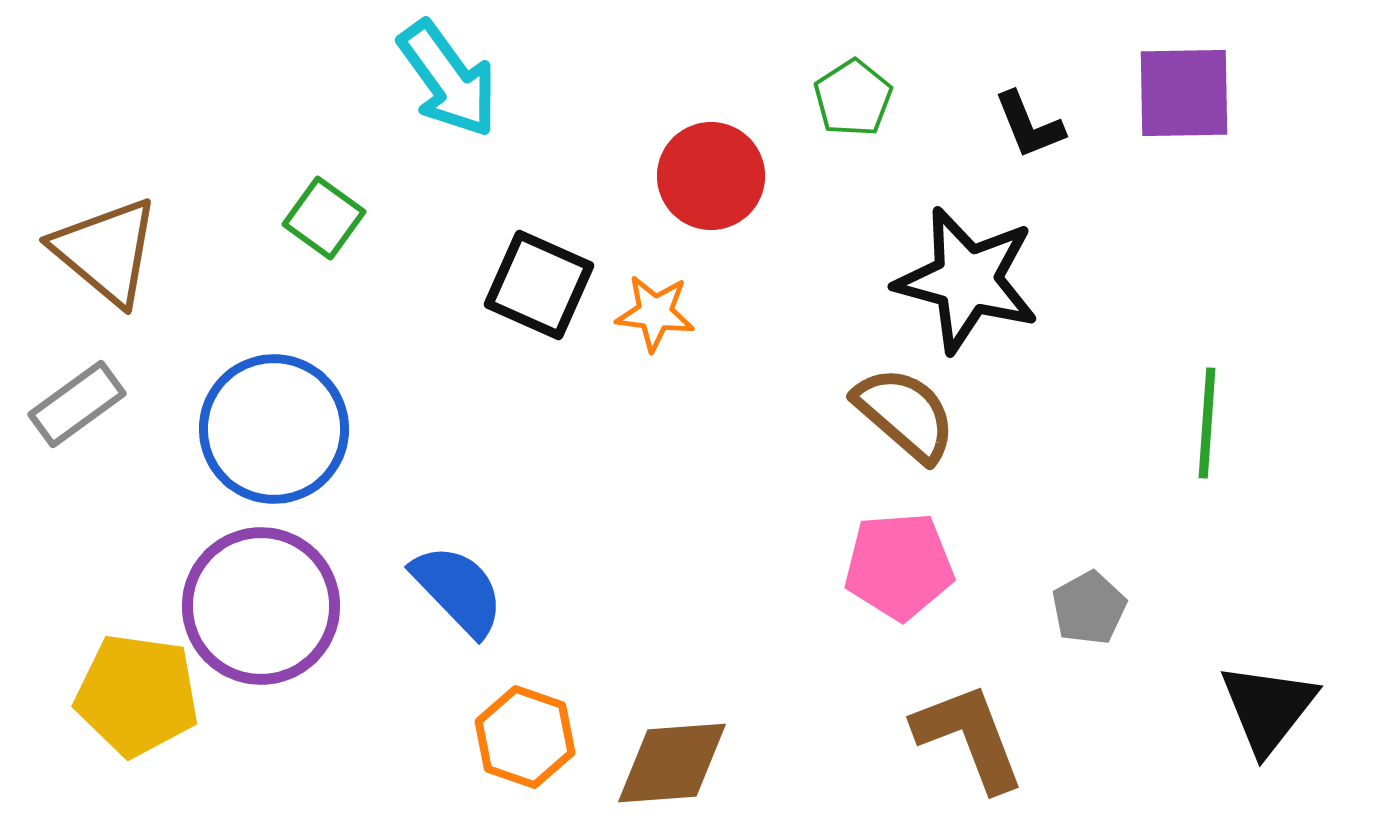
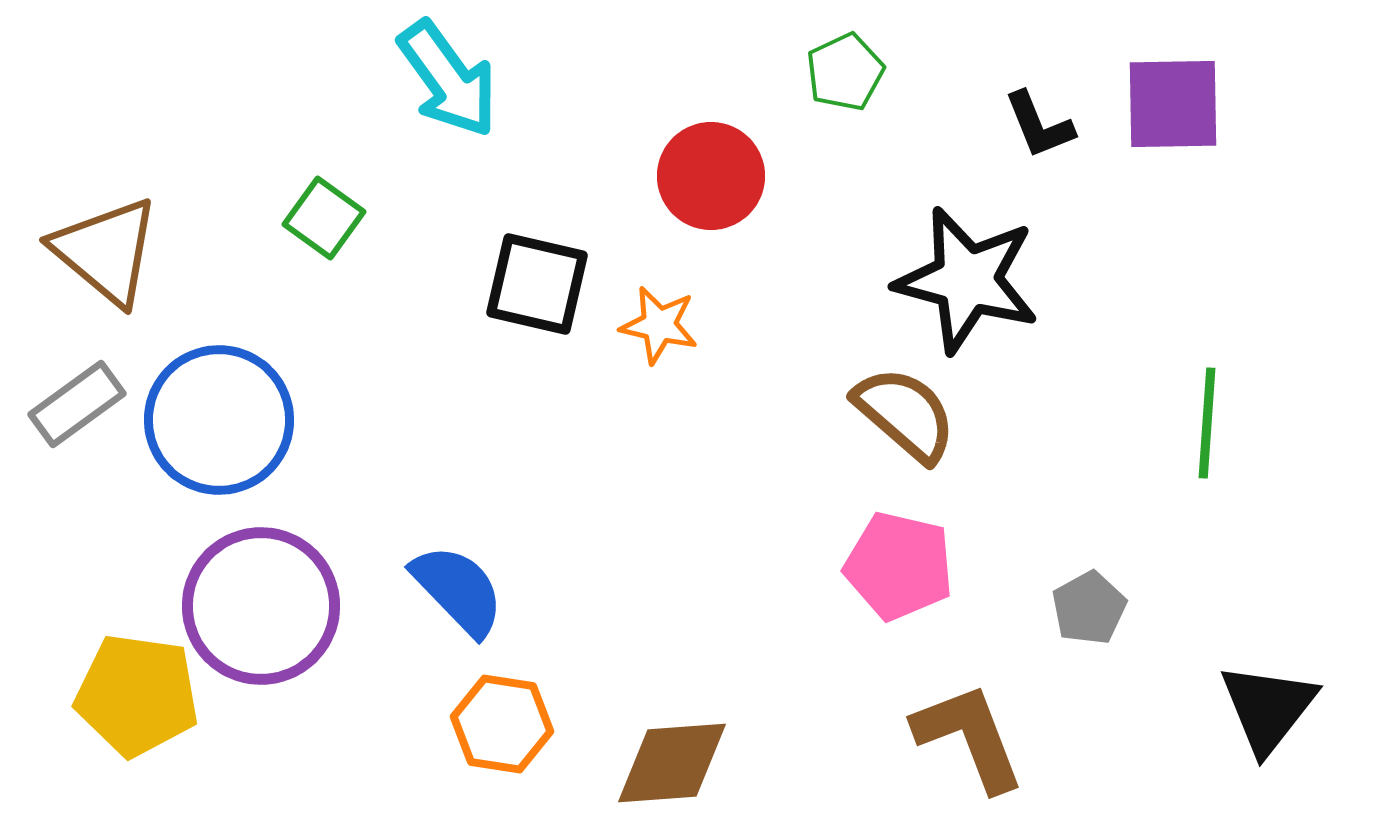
purple square: moved 11 px left, 11 px down
green pentagon: moved 8 px left, 26 px up; rotated 8 degrees clockwise
black L-shape: moved 10 px right
black square: moved 2 px left, 1 px up; rotated 11 degrees counterclockwise
orange star: moved 4 px right, 12 px down; rotated 6 degrees clockwise
blue circle: moved 55 px left, 9 px up
pink pentagon: rotated 17 degrees clockwise
orange hexagon: moved 23 px left, 13 px up; rotated 10 degrees counterclockwise
